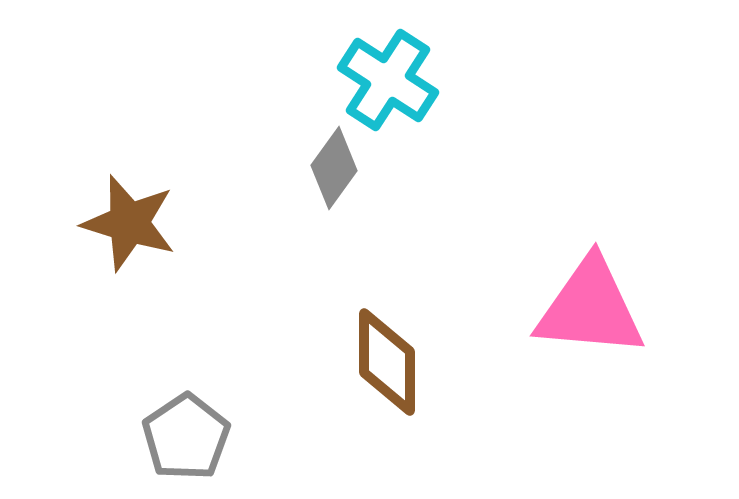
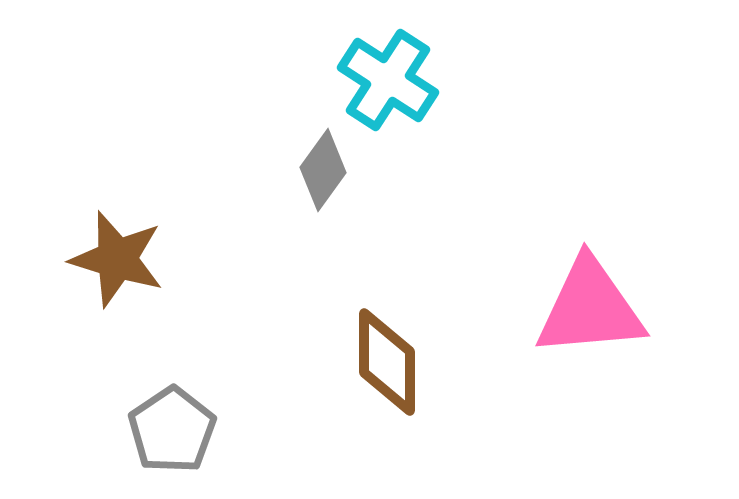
gray diamond: moved 11 px left, 2 px down
brown star: moved 12 px left, 36 px down
pink triangle: rotated 10 degrees counterclockwise
gray pentagon: moved 14 px left, 7 px up
